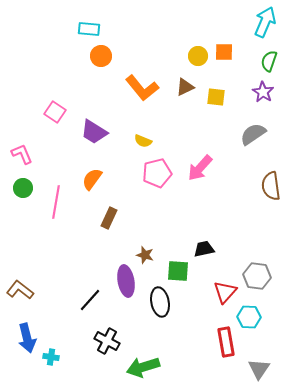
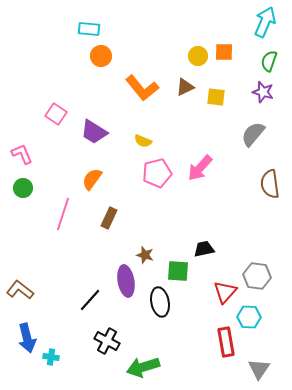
purple star: rotated 15 degrees counterclockwise
pink square: moved 1 px right, 2 px down
gray semicircle: rotated 16 degrees counterclockwise
brown semicircle: moved 1 px left, 2 px up
pink line: moved 7 px right, 12 px down; rotated 8 degrees clockwise
